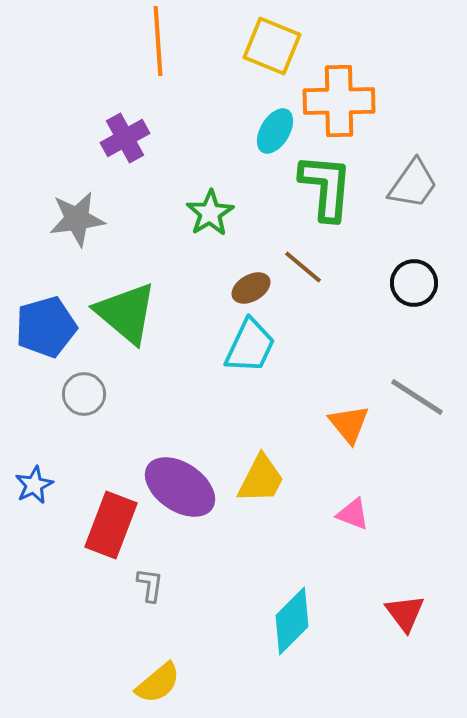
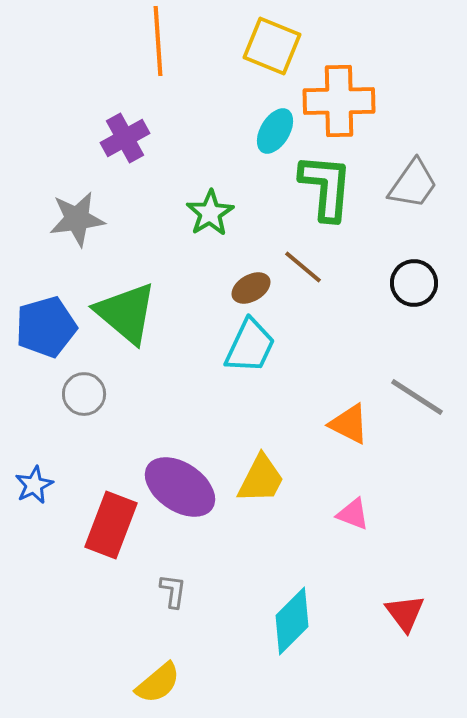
orange triangle: rotated 24 degrees counterclockwise
gray L-shape: moved 23 px right, 6 px down
